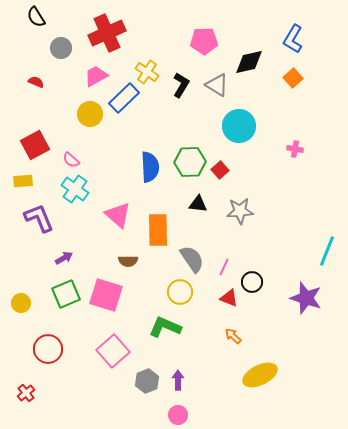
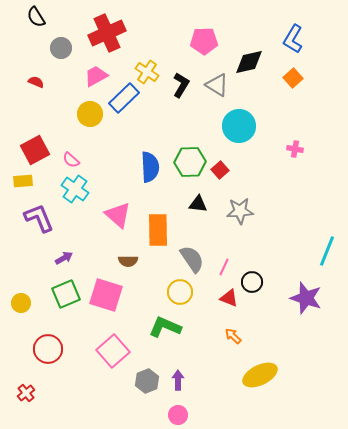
red square at (35, 145): moved 5 px down
